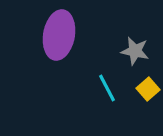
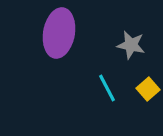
purple ellipse: moved 2 px up
gray star: moved 4 px left, 6 px up
